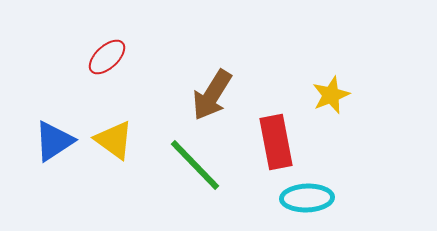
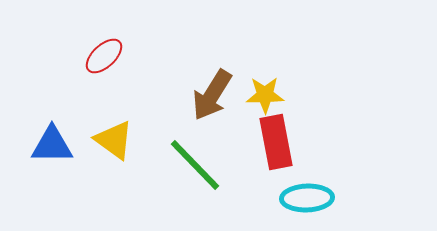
red ellipse: moved 3 px left, 1 px up
yellow star: moved 66 px left; rotated 21 degrees clockwise
blue triangle: moved 2 px left, 4 px down; rotated 33 degrees clockwise
